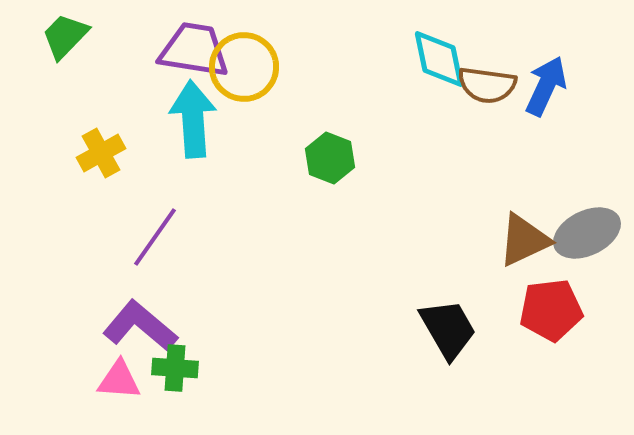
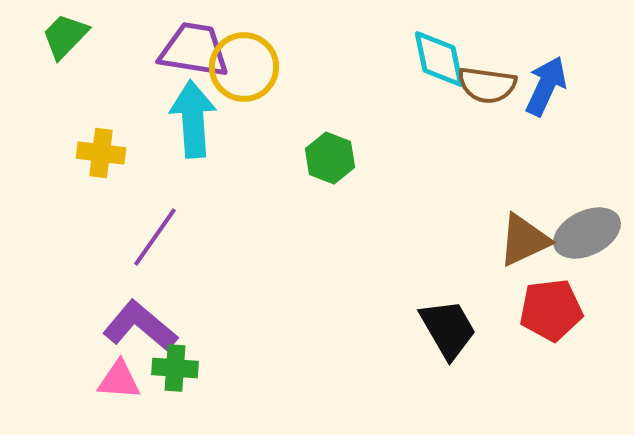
yellow cross: rotated 36 degrees clockwise
